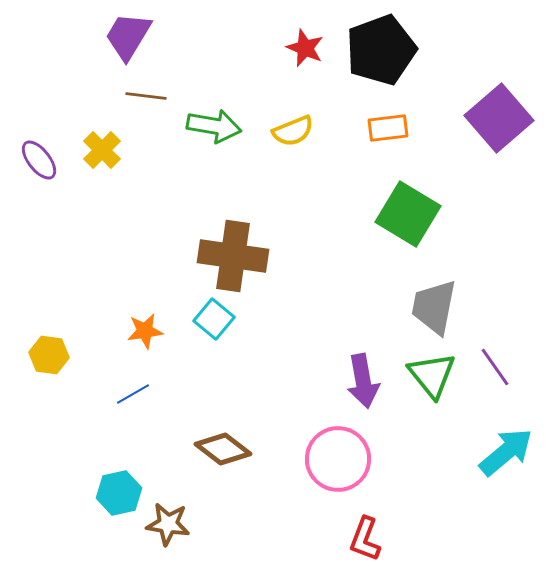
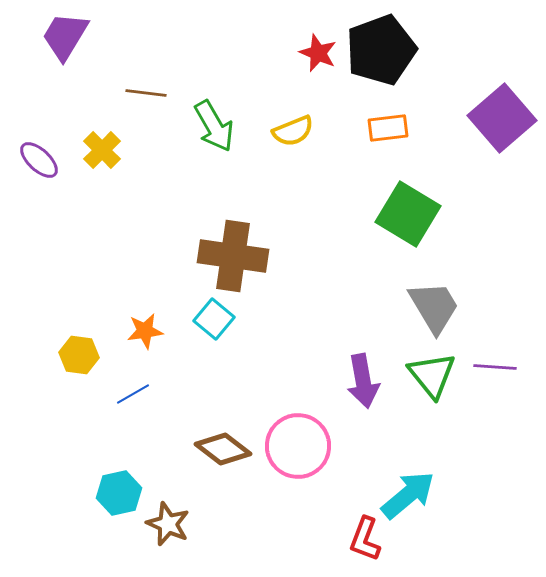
purple trapezoid: moved 63 px left
red star: moved 13 px right, 5 px down
brown line: moved 3 px up
purple square: moved 3 px right
green arrow: rotated 50 degrees clockwise
purple ellipse: rotated 9 degrees counterclockwise
gray trapezoid: rotated 138 degrees clockwise
yellow hexagon: moved 30 px right
purple line: rotated 51 degrees counterclockwise
cyan arrow: moved 98 px left, 43 px down
pink circle: moved 40 px left, 13 px up
brown star: rotated 15 degrees clockwise
